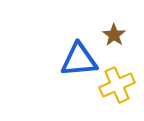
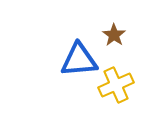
yellow cross: moved 1 px left
